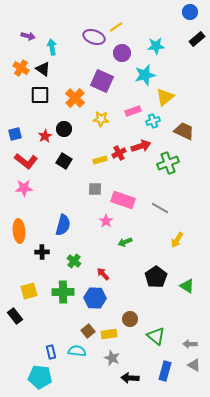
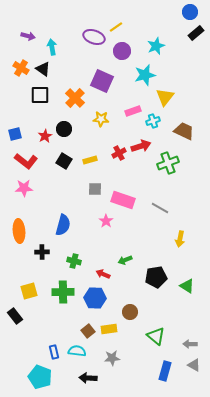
black rectangle at (197, 39): moved 1 px left, 6 px up
cyan star at (156, 46): rotated 18 degrees counterclockwise
purple circle at (122, 53): moved 2 px up
yellow triangle at (165, 97): rotated 12 degrees counterclockwise
yellow rectangle at (100, 160): moved 10 px left
yellow arrow at (177, 240): moved 3 px right, 1 px up; rotated 21 degrees counterclockwise
green arrow at (125, 242): moved 18 px down
green cross at (74, 261): rotated 24 degrees counterclockwise
red arrow at (103, 274): rotated 24 degrees counterclockwise
black pentagon at (156, 277): rotated 25 degrees clockwise
brown circle at (130, 319): moved 7 px up
yellow rectangle at (109, 334): moved 5 px up
blue rectangle at (51, 352): moved 3 px right
gray star at (112, 358): rotated 28 degrees counterclockwise
cyan pentagon at (40, 377): rotated 15 degrees clockwise
black arrow at (130, 378): moved 42 px left
